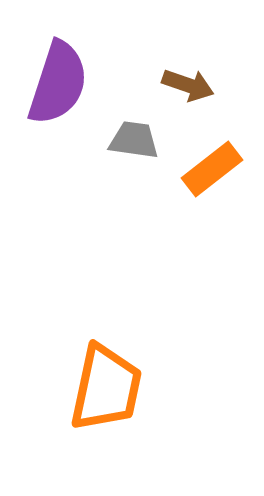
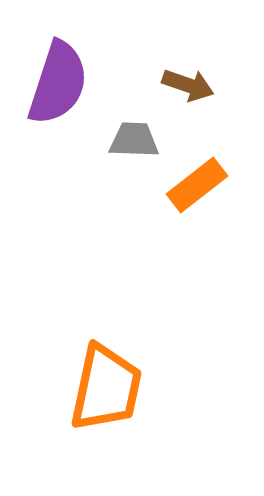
gray trapezoid: rotated 6 degrees counterclockwise
orange rectangle: moved 15 px left, 16 px down
